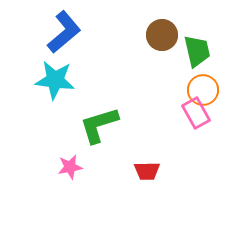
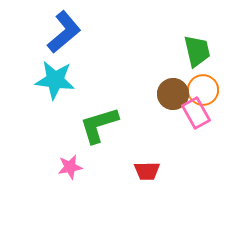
brown circle: moved 11 px right, 59 px down
